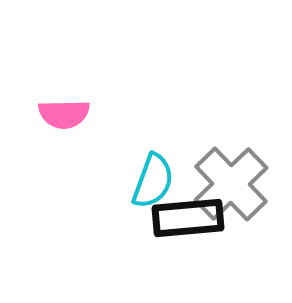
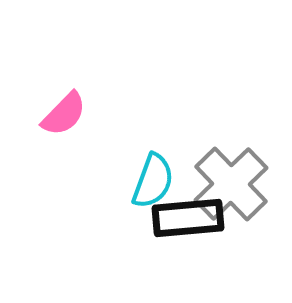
pink semicircle: rotated 45 degrees counterclockwise
